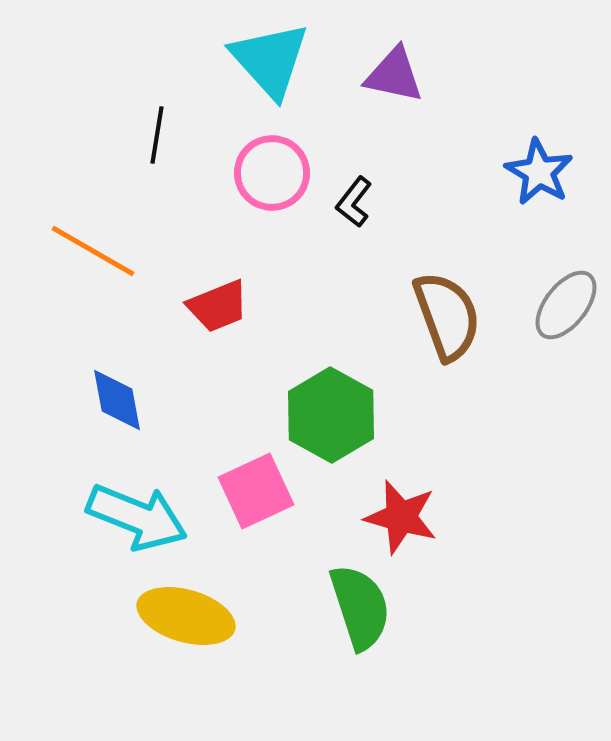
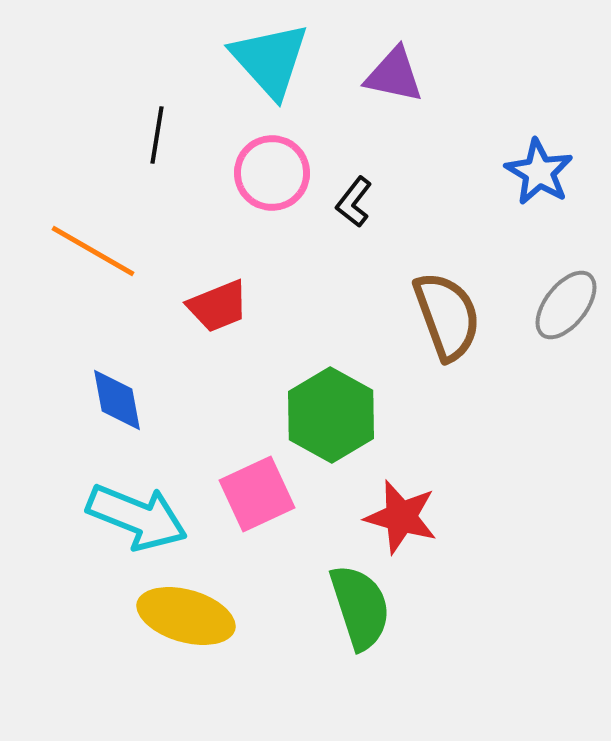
pink square: moved 1 px right, 3 px down
